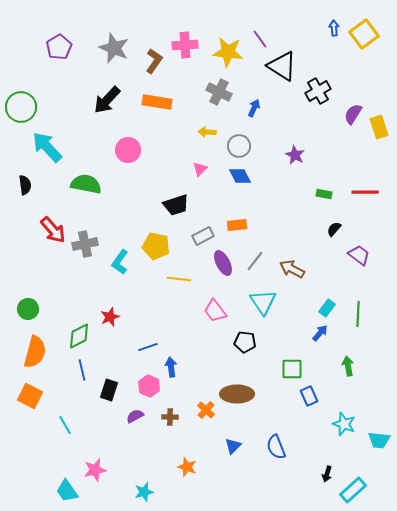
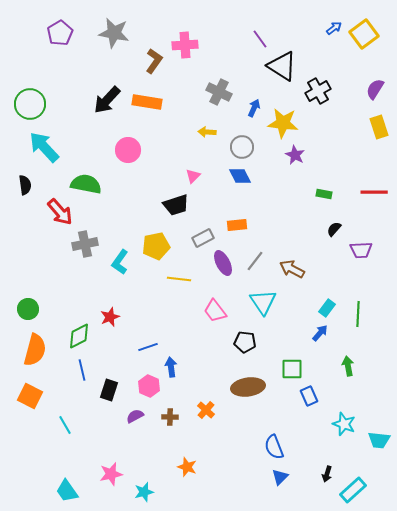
blue arrow at (334, 28): rotated 56 degrees clockwise
purple pentagon at (59, 47): moved 1 px right, 14 px up
gray star at (114, 48): moved 15 px up; rotated 12 degrees counterclockwise
yellow star at (228, 52): moved 55 px right, 71 px down
orange rectangle at (157, 102): moved 10 px left
green circle at (21, 107): moved 9 px right, 3 px up
purple semicircle at (353, 114): moved 22 px right, 25 px up
gray circle at (239, 146): moved 3 px right, 1 px down
cyan arrow at (47, 147): moved 3 px left
pink triangle at (200, 169): moved 7 px left, 7 px down
red line at (365, 192): moved 9 px right
red arrow at (53, 230): moved 7 px right, 18 px up
gray rectangle at (203, 236): moved 2 px down
yellow pentagon at (156, 246): rotated 24 degrees counterclockwise
purple trapezoid at (359, 255): moved 2 px right, 5 px up; rotated 140 degrees clockwise
orange semicircle at (35, 352): moved 2 px up
brown ellipse at (237, 394): moved 11 px right, 7 px up; rotated 8 degrees counterclockwise
blue triangle at (233, 446): moved 47 px right, 31 px down
blue semicircle at (276, 447): moved 2 px left
pink star at (95, 470): moved 16 px right, 4 px down
